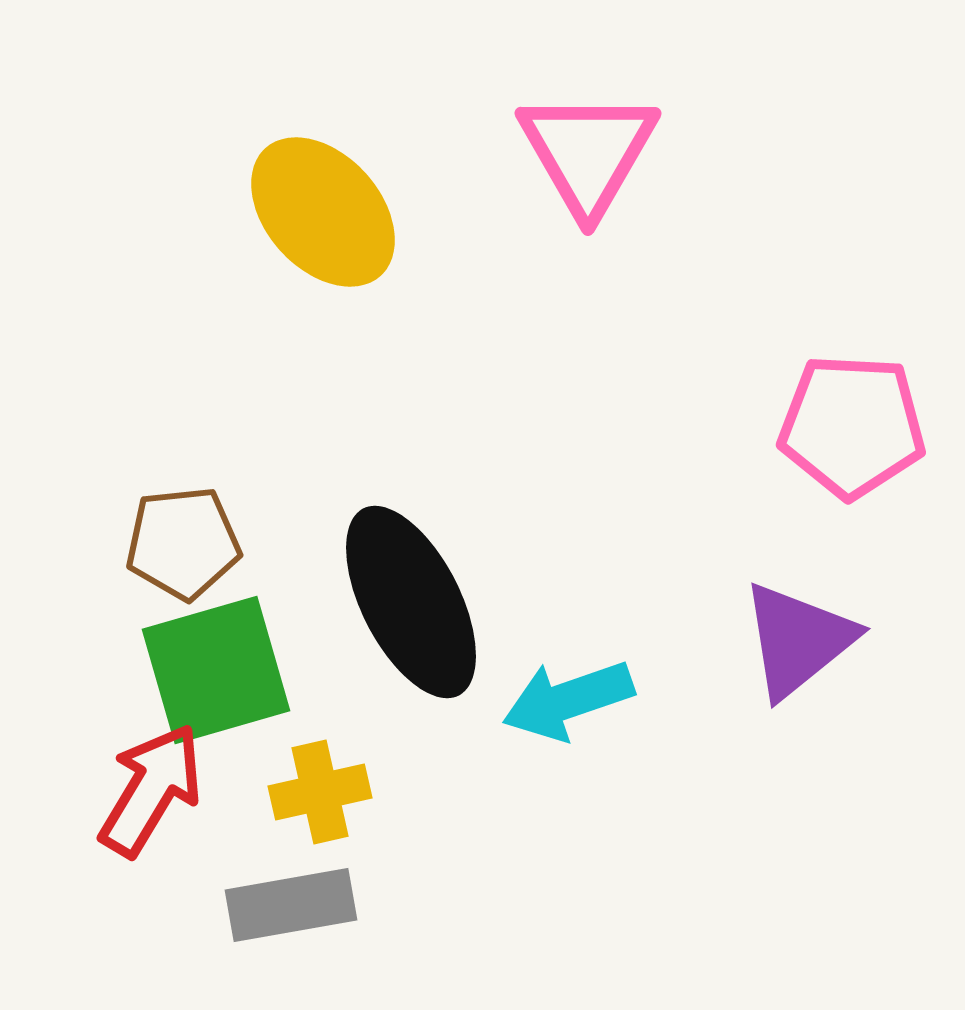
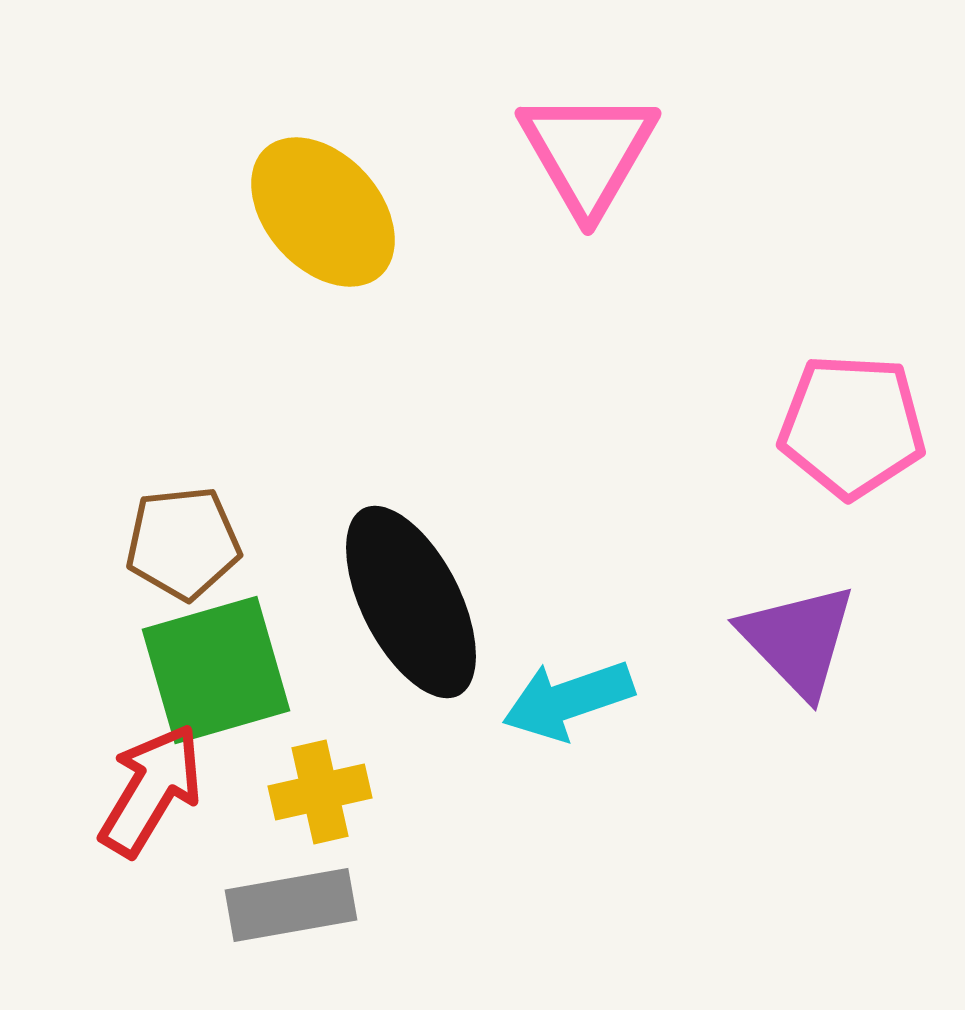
purple triangle: rotated 35 degrees counterclockwise
